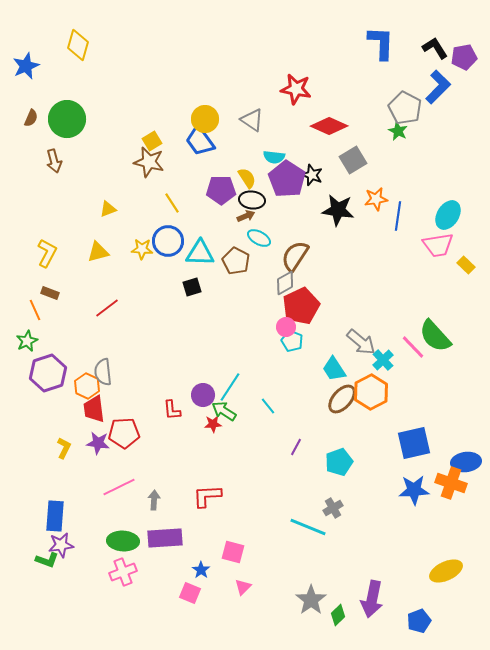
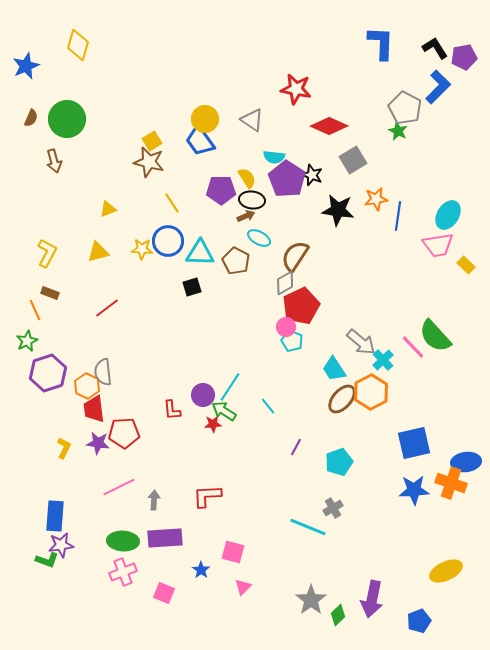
pink square at (190, 593): moved 26 px left
